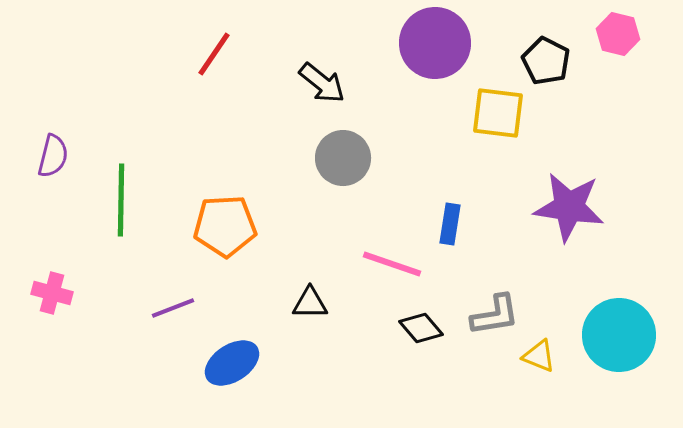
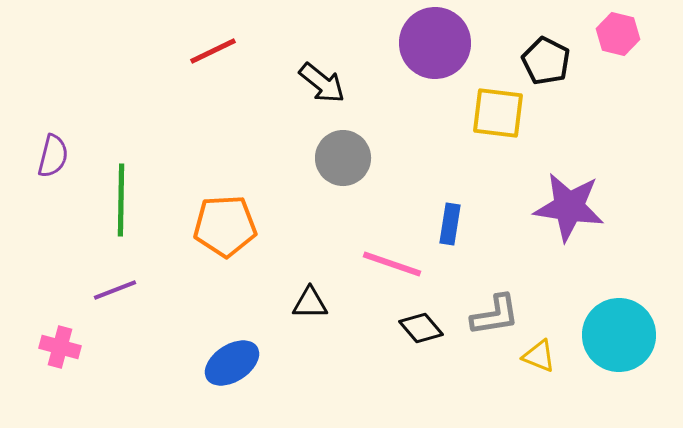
red line: moved 1 px left, 3 px up; rotated 30 degrees clockwise
pink cross: moved 8 px right, 54 px down
purple line: moved 58 px left, 18 px up
